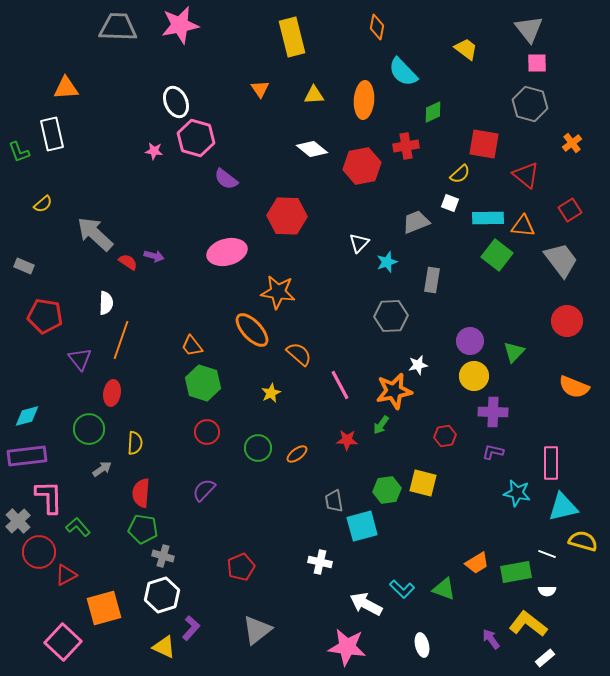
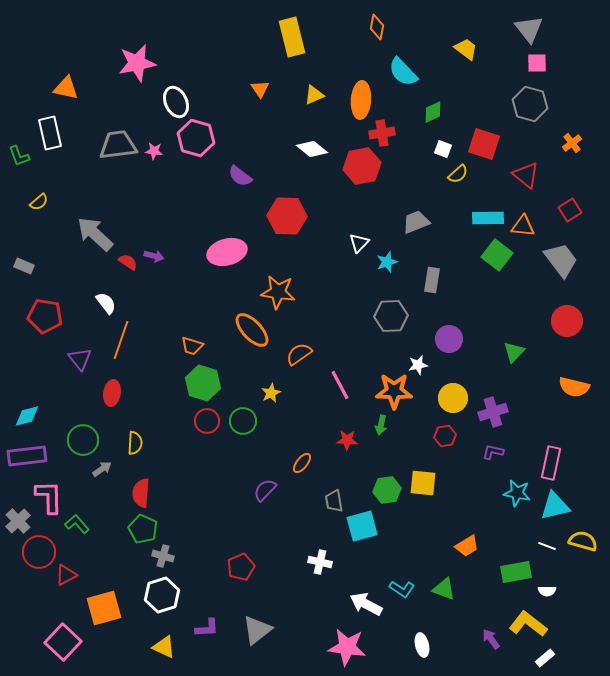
pink star at (180, 25): moved 43 px left, 38 px down
gray trapezoid at (118, 27): moved 118 px down; rotated 9 degrees counterclockwise
orange triangle at (66, 88): rotated 16 degrees clockwise
yellow triangle at (314, 95): rotated 20 degrees counterclockwise
orange ellipse at (364, 100): moved 3 px left
white rectangle at (52, 134): moved 2 px left, 1 px up
red square at (484, 144): rotated 8 degrees clockwise
red cross at (406, 146): moved 24 px left, 13 px up
green L-shape at (19, 152): moved 4 px down
yellow semicircle at (460, 174): moved 2 px left
purple semicircle at (226, 179): moved 14 px right, 3 px up
white square at (450, 203): moved 7 px left, 54 px up
yellow semicircle at (43, 204): moved 4 px left, 2 px up
white semicircle at (106, 303): rotated 40 degrees counterclockwise
purple circle at (470, 341): moved 21 px left, 2 px up
orange trapezoid at (192, 346): rotated 35 degrees counterclockwise
orange semicircle at (299, 354): rotated 76 degrees counterclockwise
yellow circle at (474, 376): moved 21 px left, 22 px down
orange semicircle at (574, 387): rotated 8 degrees counterclockwise
orange star at (394, 391): rotated 12 degrees clockwise
purple cross at (493, 412): rotated 20 degrees counterclockwise
green arrow at (381, 425): rotated 24 degrees counterclockwise
green circle at (89, 429): moved 6 px left, 11 px down
red circle at (207, 432): moved 11 px up
green circle at (258, 448): moved 15 px left, 27 px up
orange ellipse at (297, 454): moved 5 px right, 9 px down; rotated 15 degrees counterclockwise
pink rectangle at (551, 463): rotated 12 degrees clockwise
yellow square at (423, 483): rotated 8 degrees counterclockwise
purple semicircle at (204, 490): moved 61 px right
cyan triangle at (563, 507): moved 8 px left, 1 px up
green L-shape at (78, 527): moved 1 px left, 3 px up
green pentagon at (143, 529): rotated 16 degrees clockwise
white line at (547, 554): moved 8 px up
orange trapezoid at (477, 563): moved 10 px left, 17 px up
cyan L-shape at (402, 589): rotated 10 degrees counterclockwise
purple L-shape at (191, 628): moved 16 px right; rotated 45 degrees clockwise
